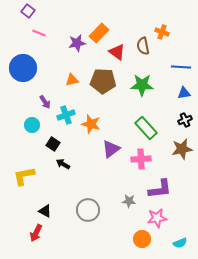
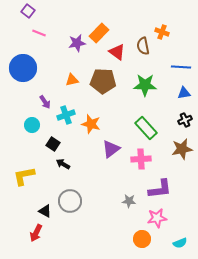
green star: moved 3 px right
gray circle: moved 18 px left, 9 px up
